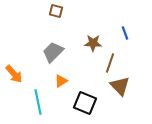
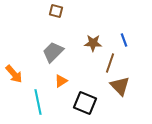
blue line: moved 1 px left, 7 px down
